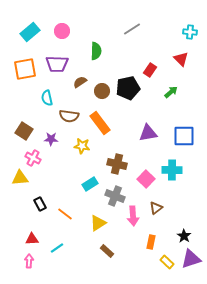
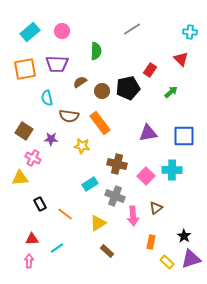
pink square at (146, 179): moved 3 px up
